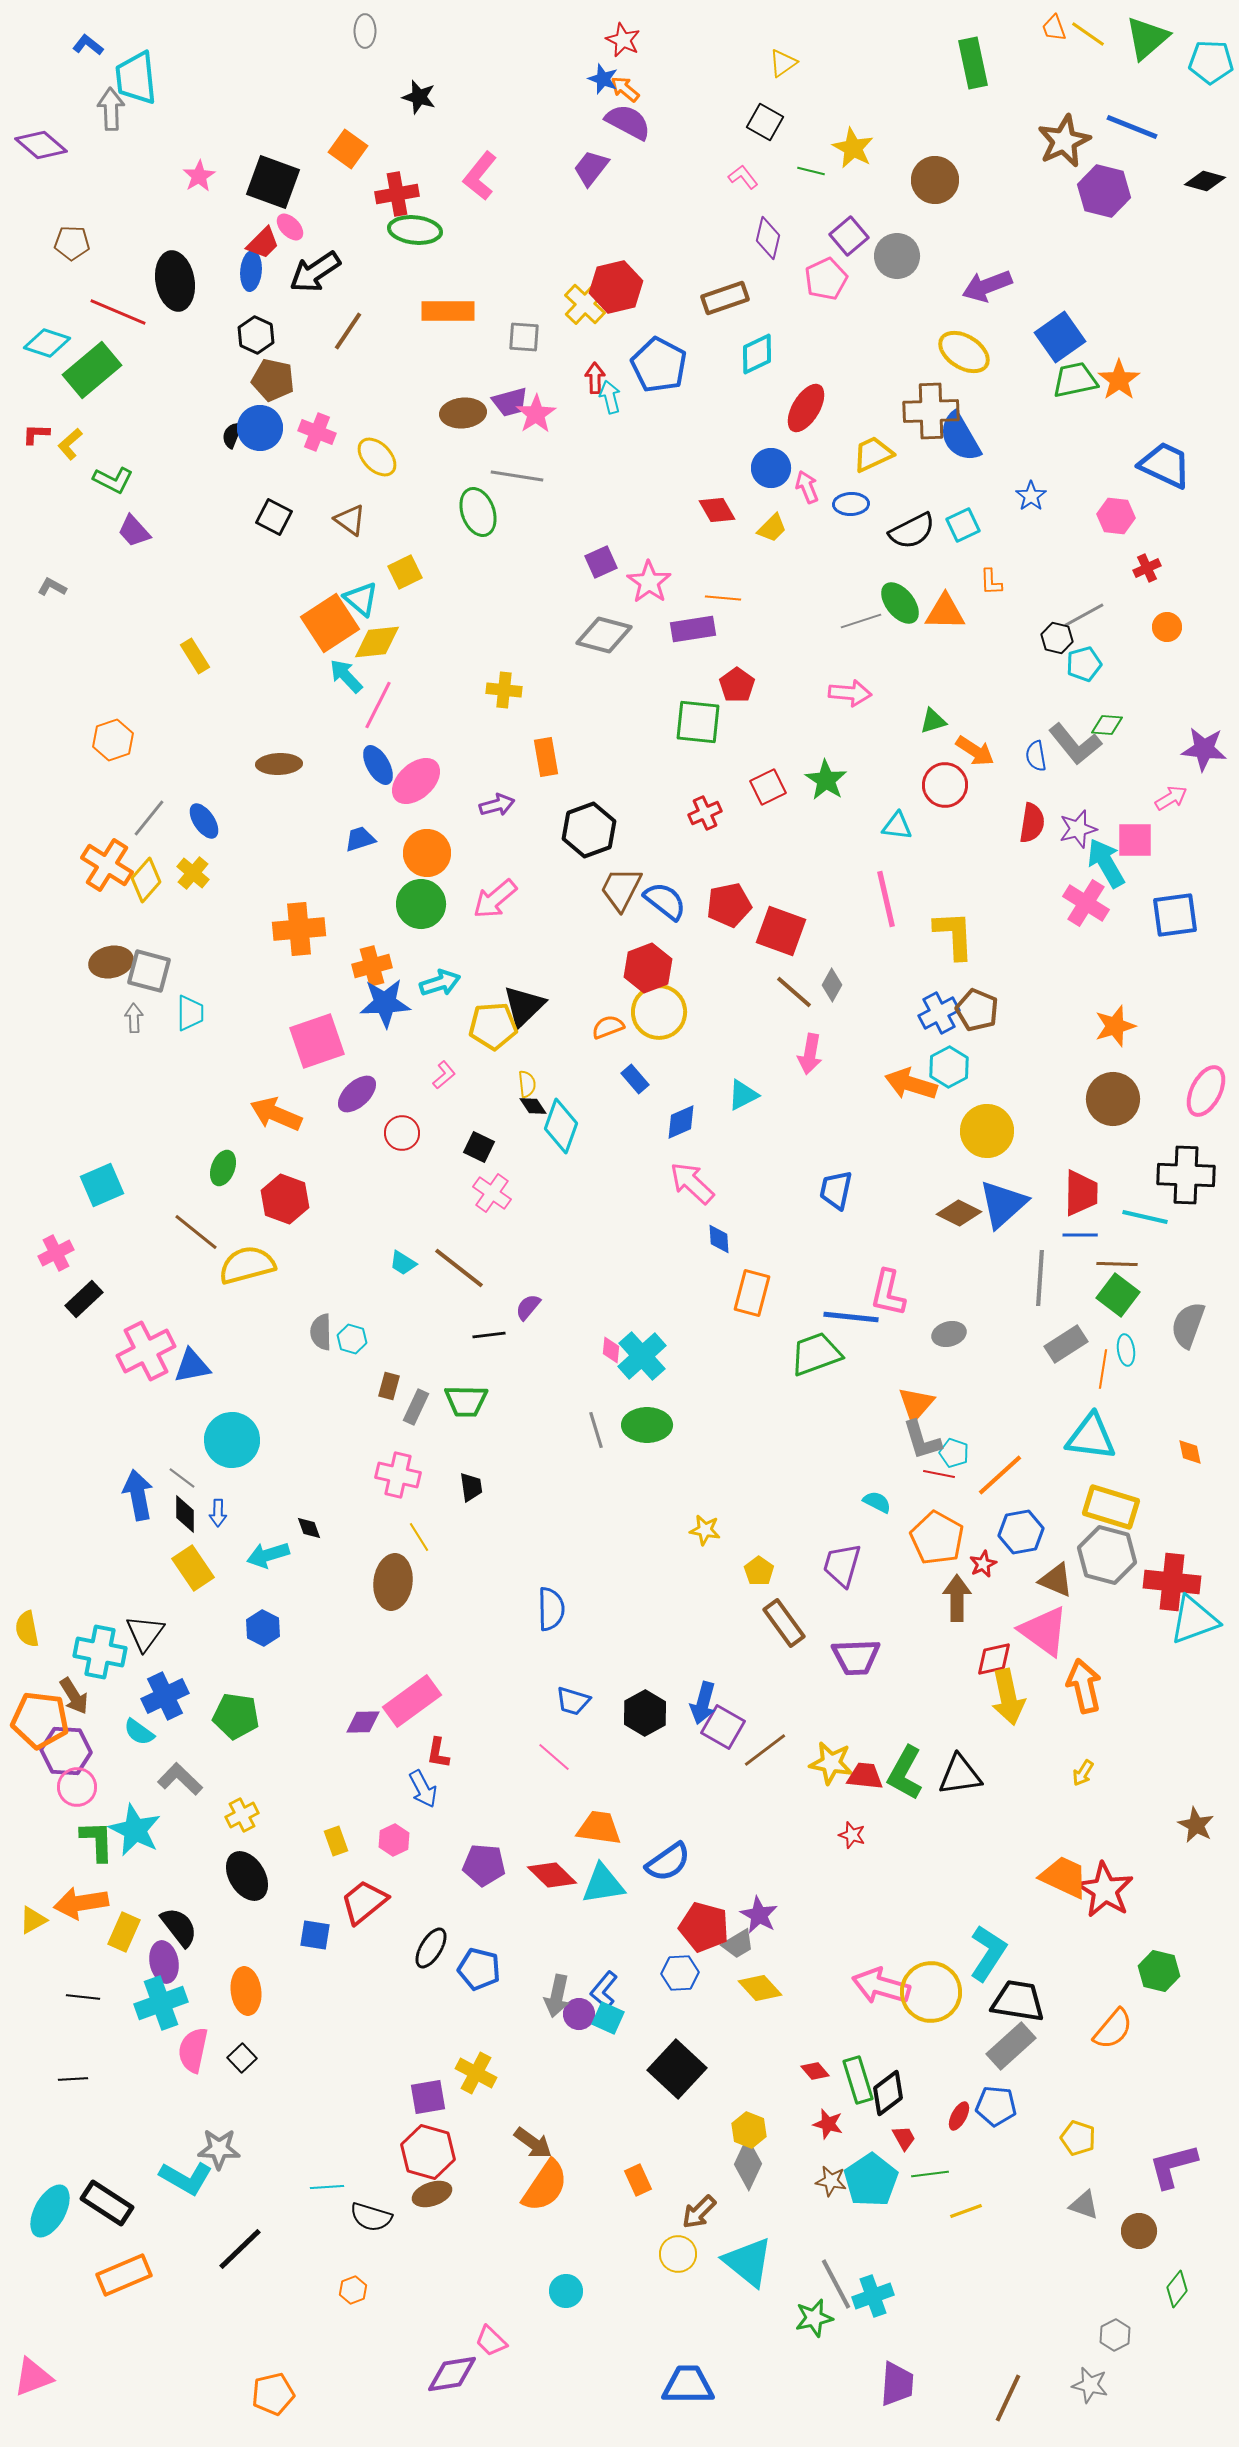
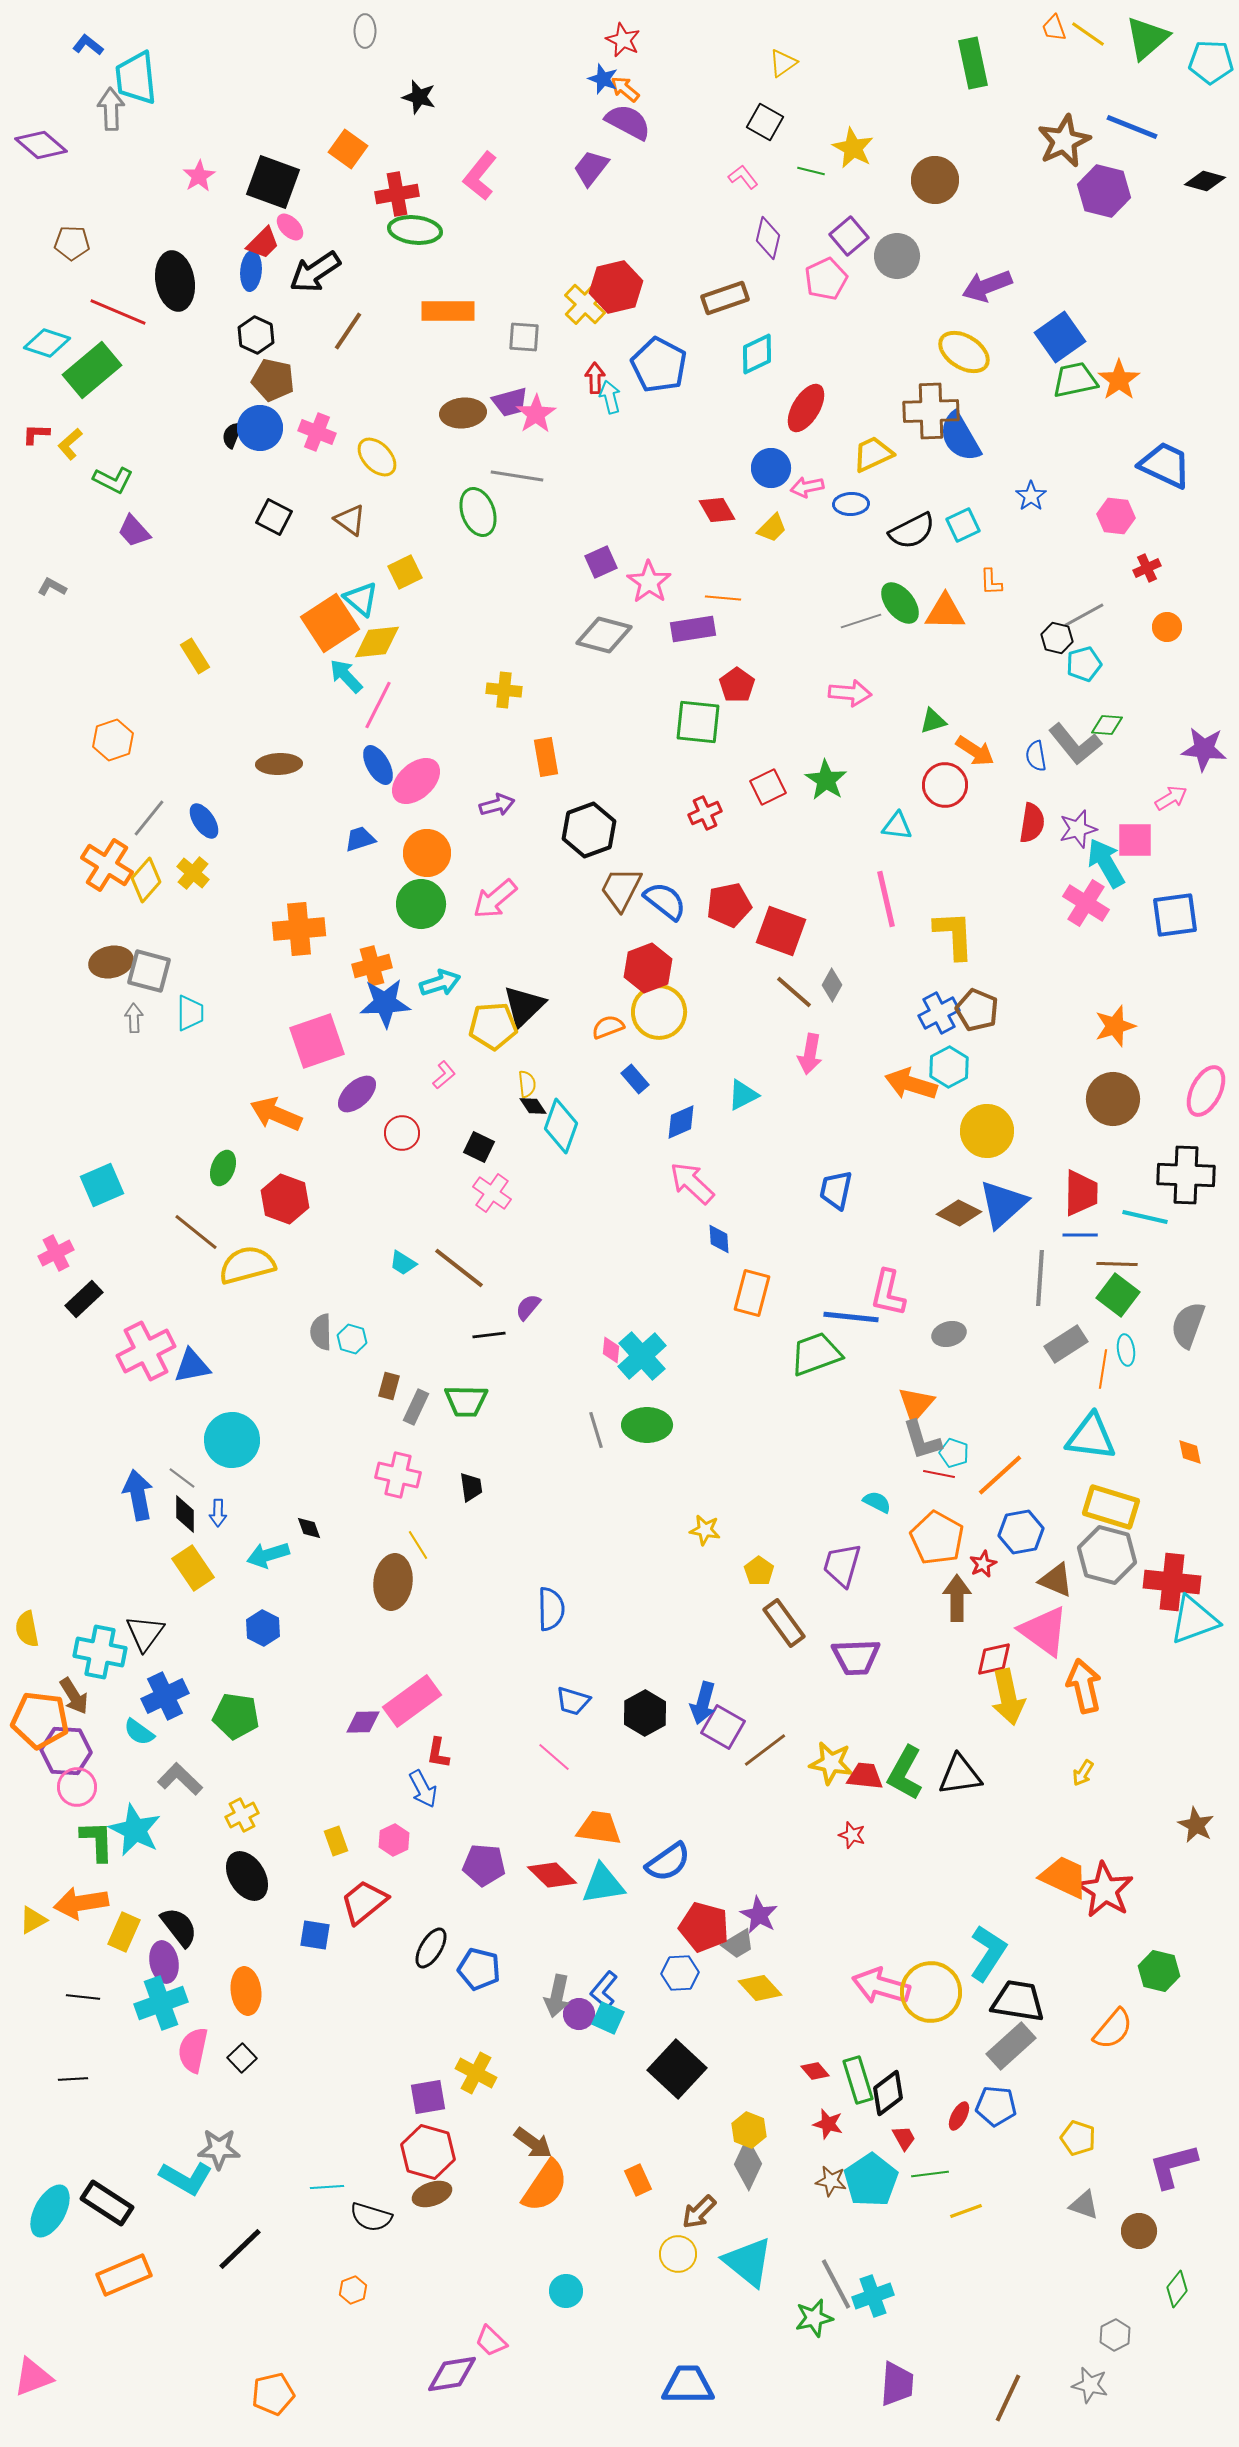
pink arrow at (807, 487): rotated 80 degrees counterclockwise
yellow line at (419, 1537): moved 1 px left, 8 px down
